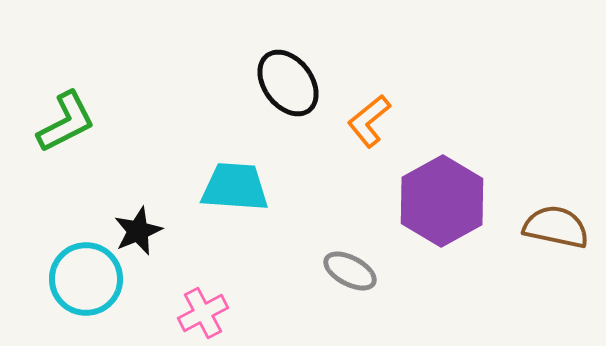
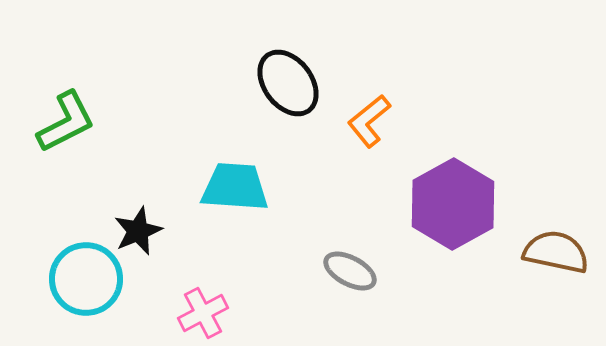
purple hexagon: moved 11 px right, 3 px down
brown semicircle: moved 25 px down
